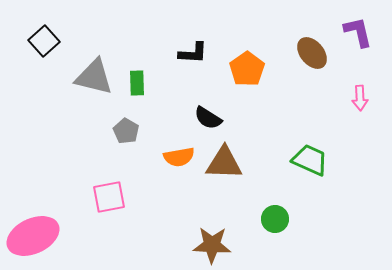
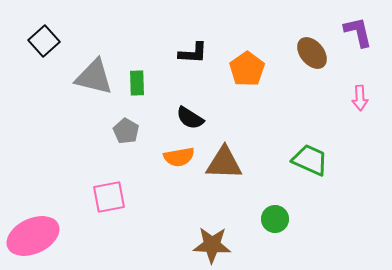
black semicircle: moved 18 px left
